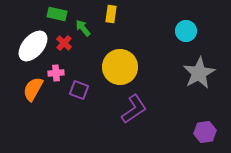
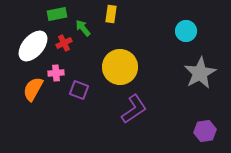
green rectangle: rotated 24 degrees counterclockwise
red cross: rotated 21 degrees clockwise
gray star: moved 1 px right
purple hexagon: moved 1 px up
